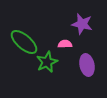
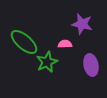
purple ellipse: moved 4 px right
